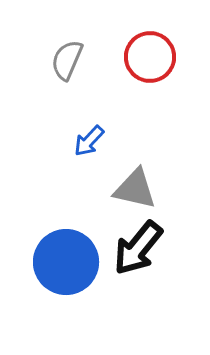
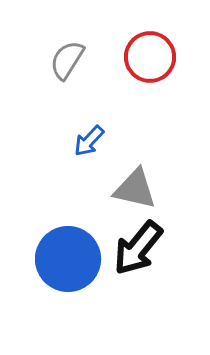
gray semicircle: rotated 9 degrees clockwise
blue circle: moved 2 px right, 3 px up
